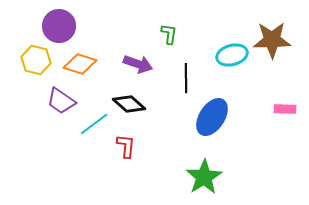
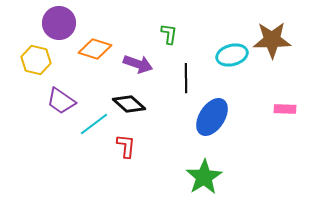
purple circle: moved 3 px up
orange diamond: moved 15 px right, 15 px up
